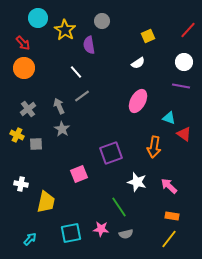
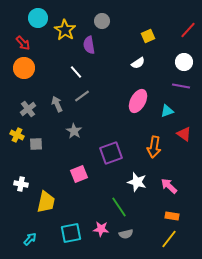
gray arrow: moved 2 px left, 2 px up
cyan triangle: moved 2 px left, 7 px up; rotated 40 degrees counterclockwise
gray star: moved 12 px right, 2 px down
